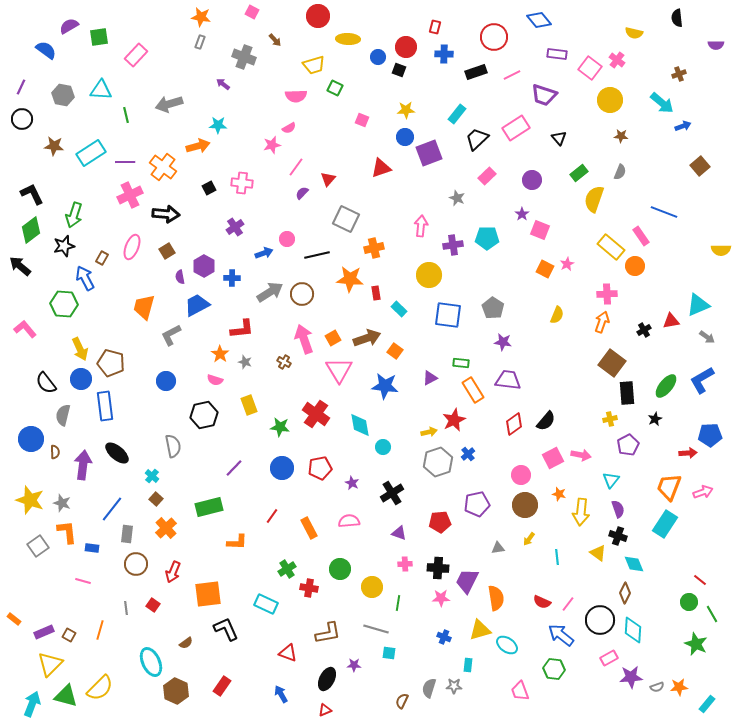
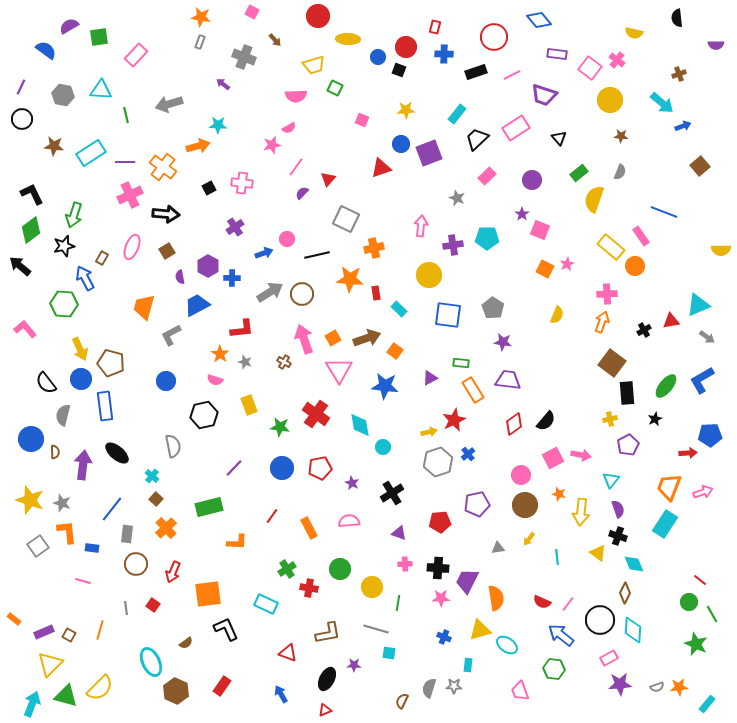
blue circle at (405, 137): moved 4 px left, 7 px down
purple hexagon at (204, 266): moved 4 px right
purple star at (631, 677): moved 11 px left, 7 px down
